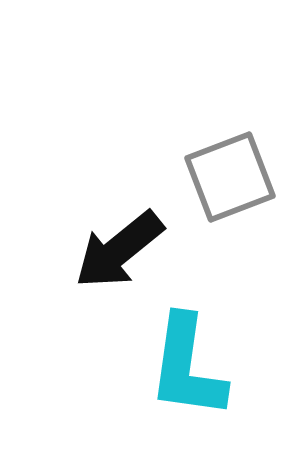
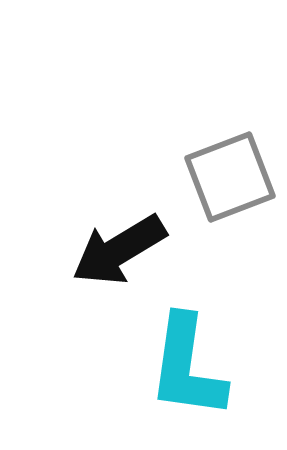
black arrow: rotated 8 degrees clockwise
